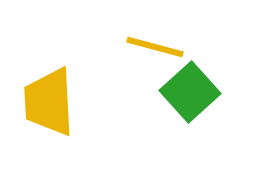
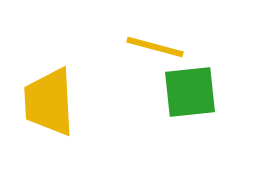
green square: rotated 36 degrees clockwise
